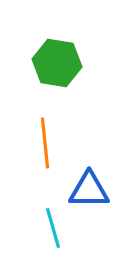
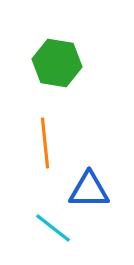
cyan line: rotated 36 degrees counterclockwise
